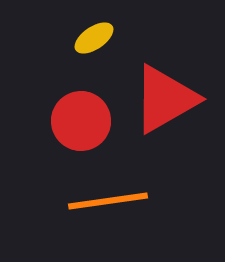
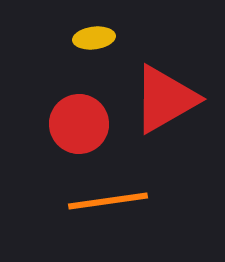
yellow ellipse: rotated 27 degrees clockwise
red circle: moved 2 px left, 3 px down
